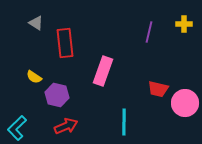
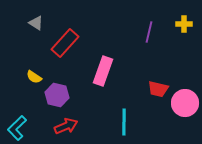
red rectangle: rotated 48 degrees clockwise
